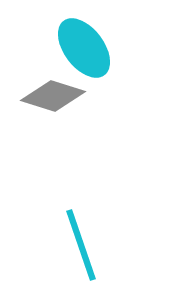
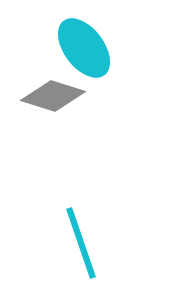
cyan line: moved 2 px up
